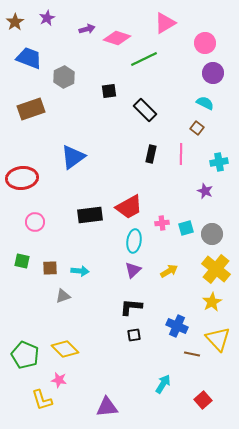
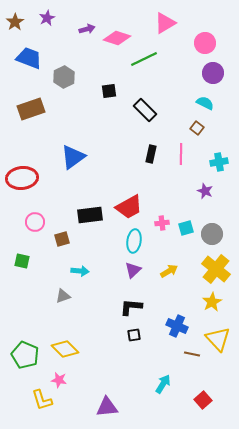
brown square at (50, 268): moved 12 px right, 29 px up; rotated 14 degrees counterclockwise
